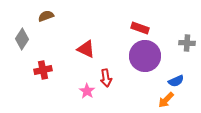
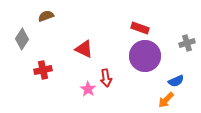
gray cross: rotated 21 degrees counterclockwise
red triangle: moved 2 px left
pink star: moved 1 px right, 2 px up
